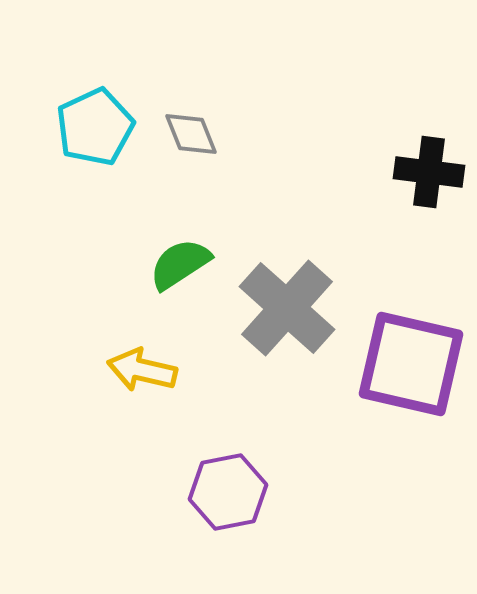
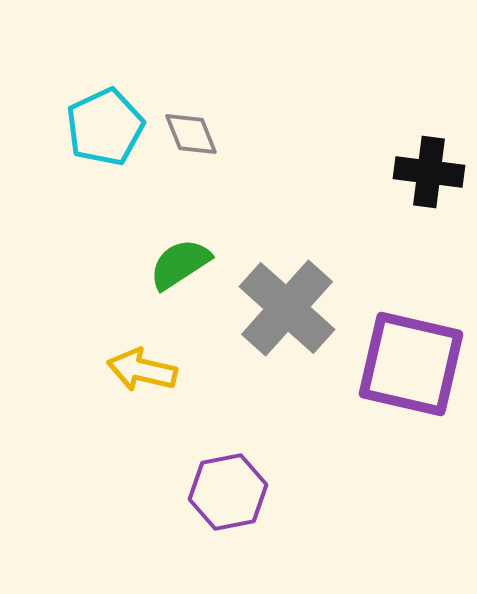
cyan pentagon: moved 10 px right
